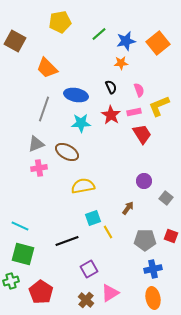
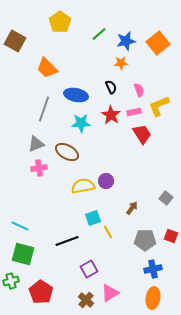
yellow pentagon: rotated 25 degrees counterclockwise
purple circle: moved 38 px left
brown arrow: moved 4 px right
orange ellipse: rotated 20 degrees clockwise
